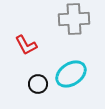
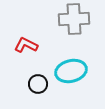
red L-shape: rotated 145 degrees clockwise
cyan ellipse: moved 3 px up; rotated 20 degrees clockwise
